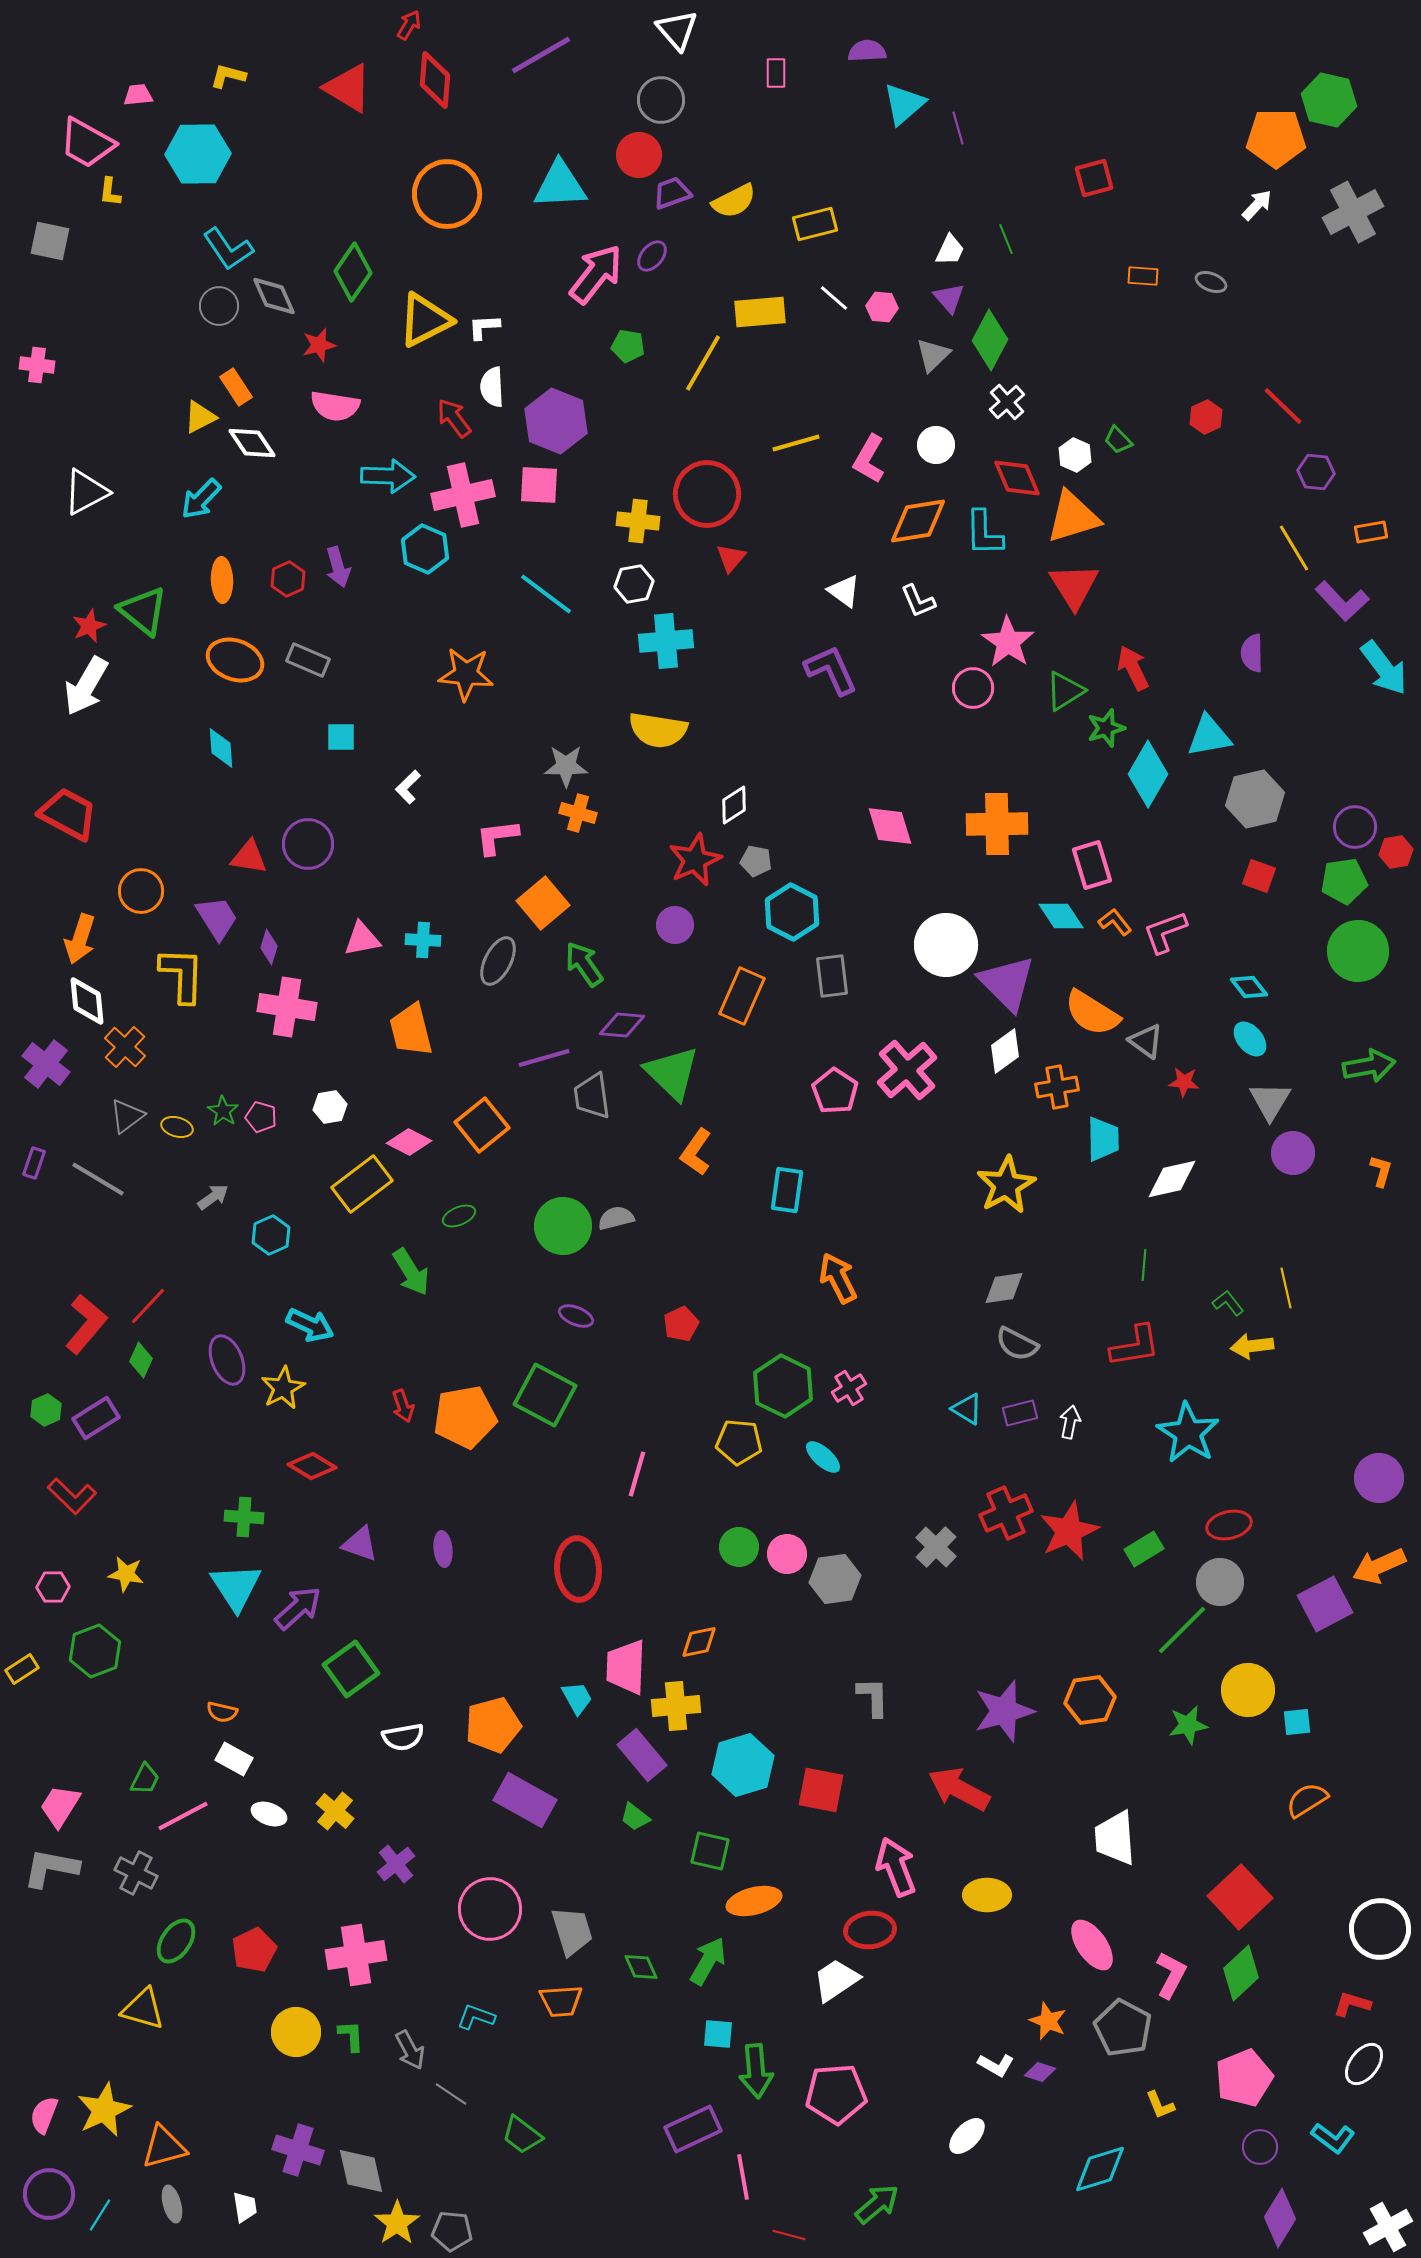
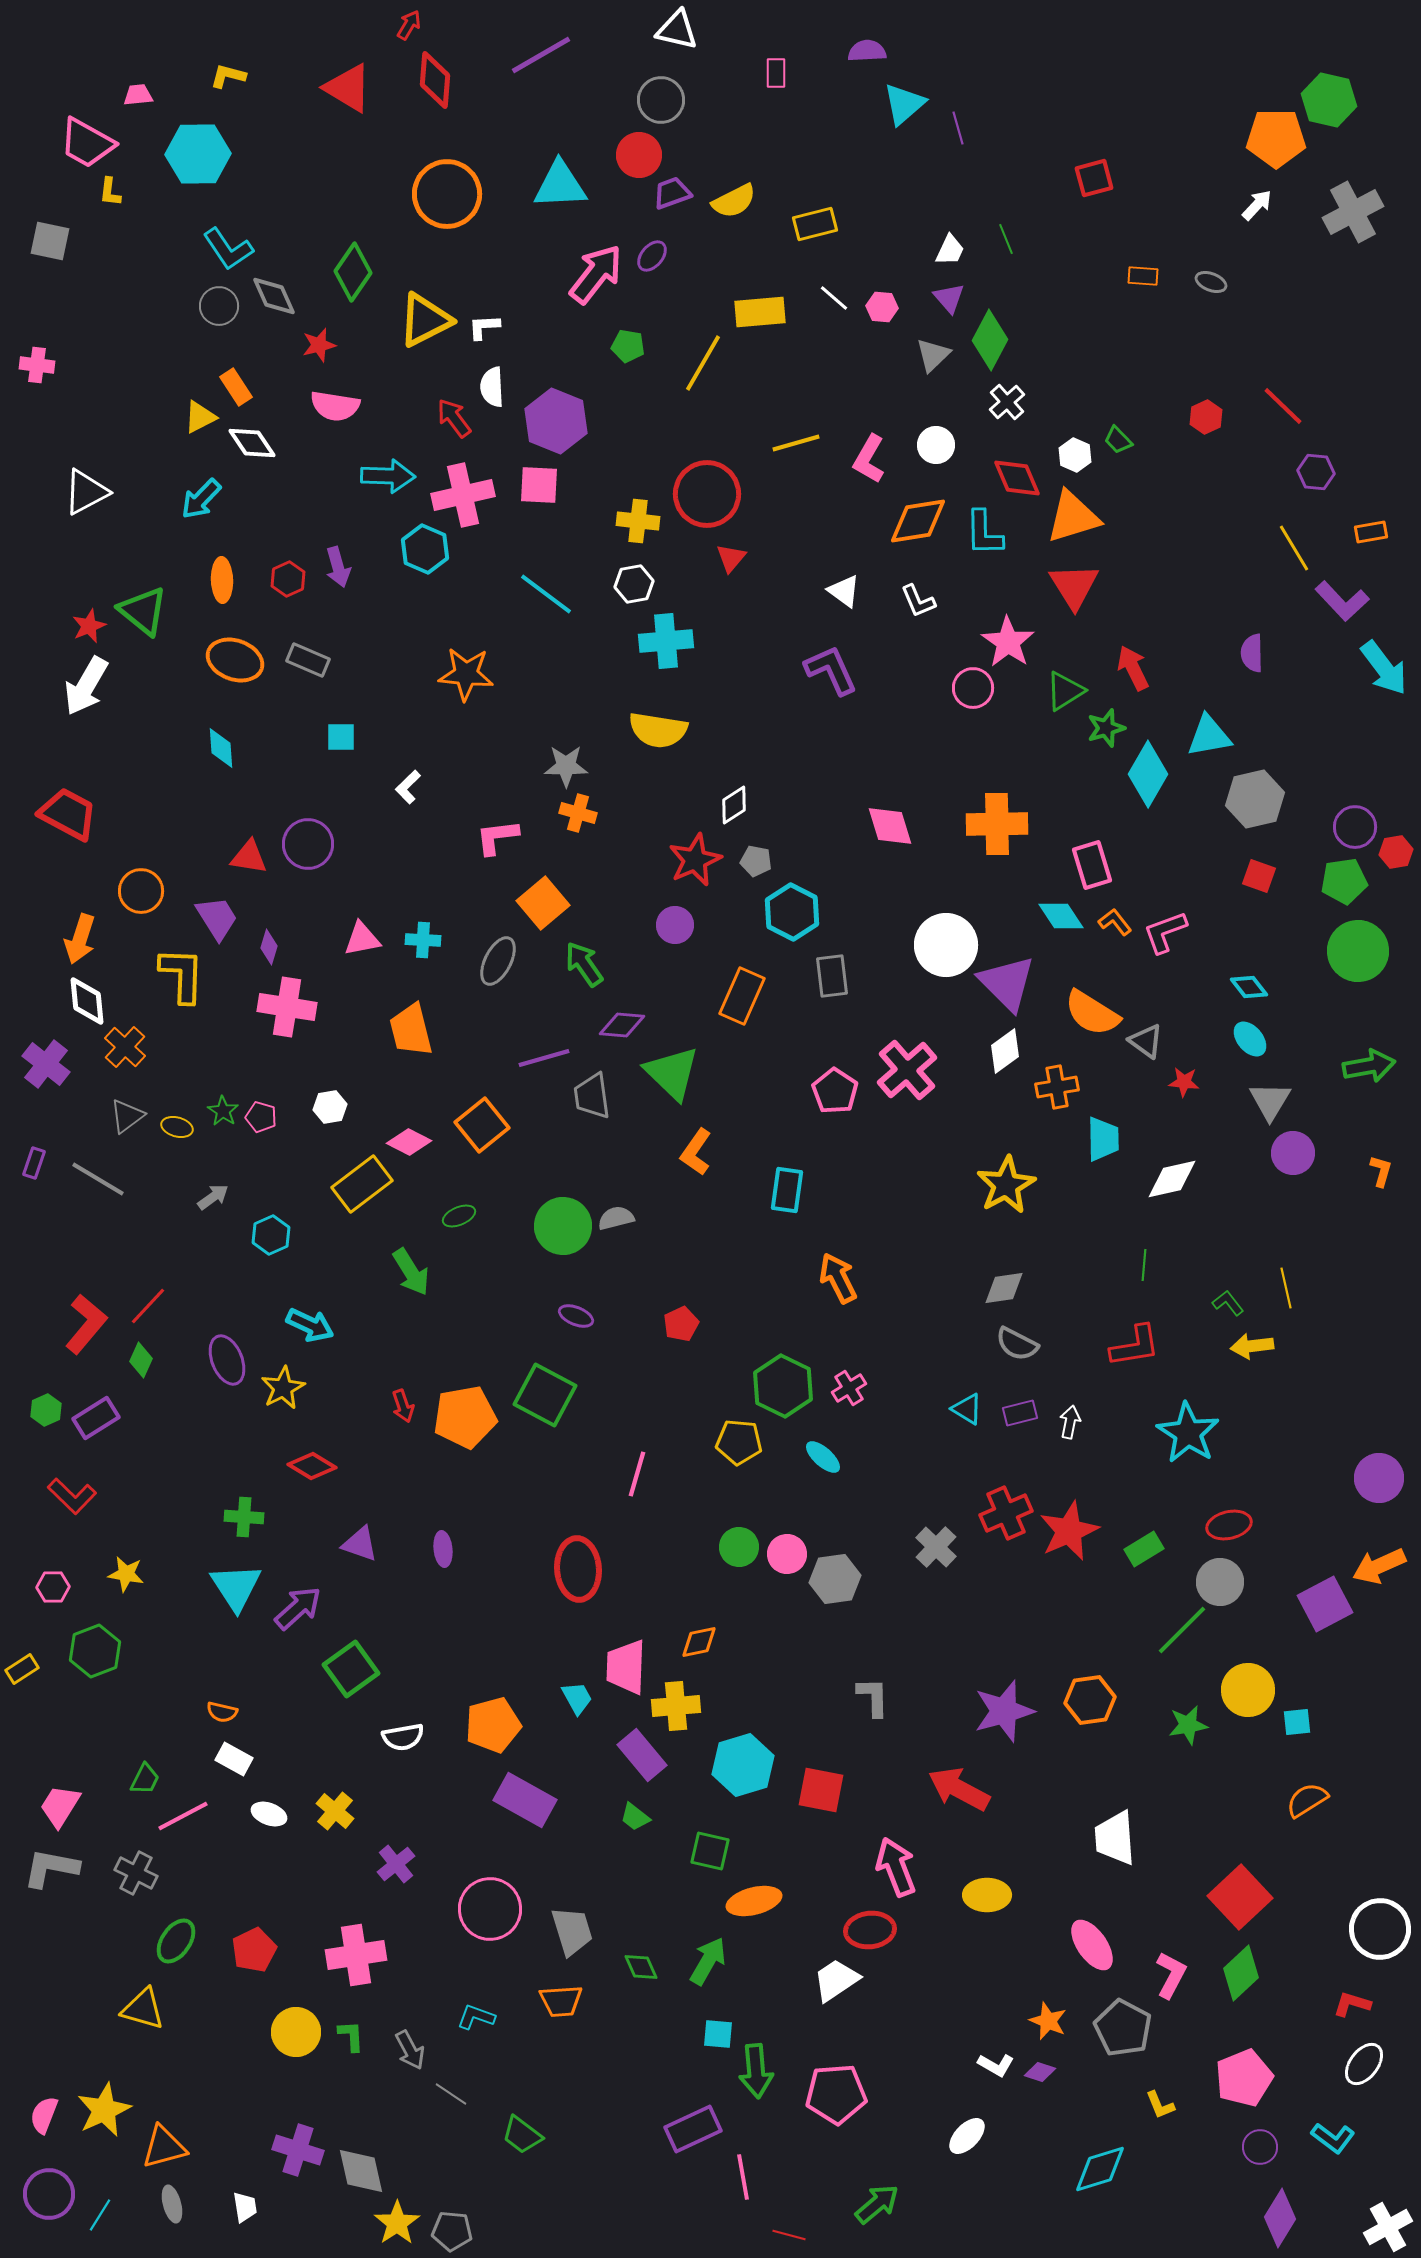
white triangle at (677, 30): rotated 36 degrees counterclockwise
